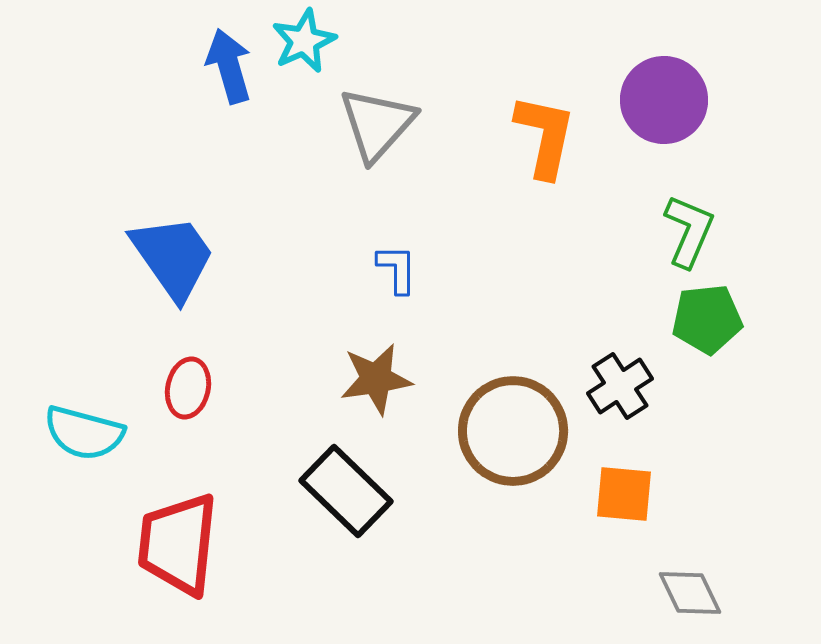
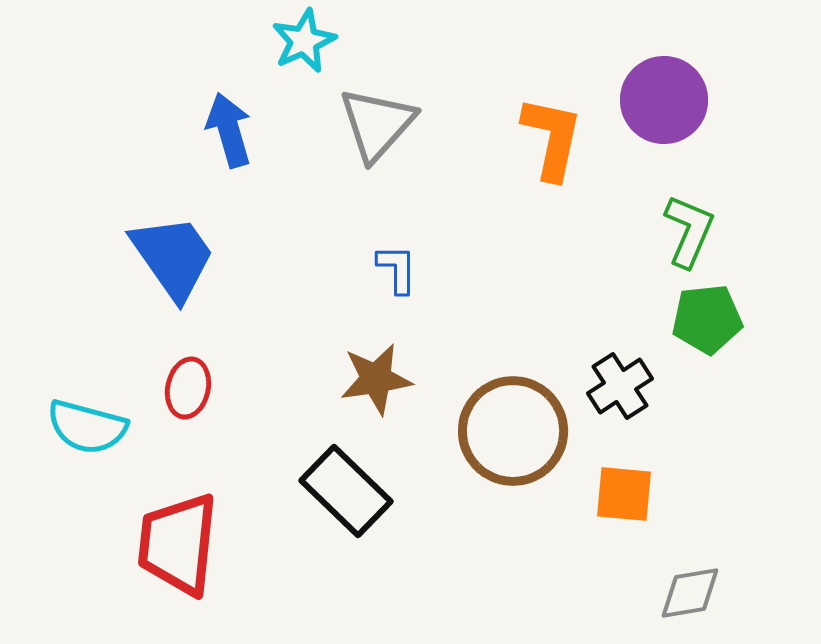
blue arrow: moved 64 px down
orange L-shape: moved 7 px right, 2 px down
cyan semicircle: moved 3 px right, 6 px up
gray diamond: rotated 74 degrees counterclockwise
